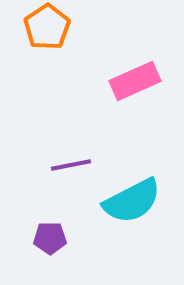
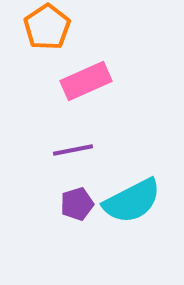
pink rectangle: moved 49 px left
purple line: moved 2 px right, 15 px up
purple pentagon: moved 27 px right, 34 px up; rotated 16 degrees counterclockwise
